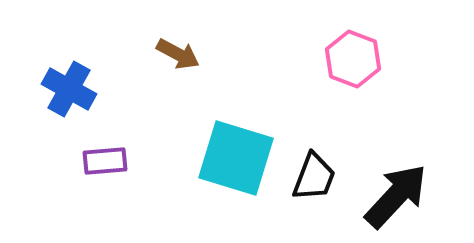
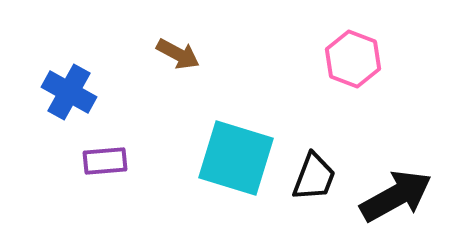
blue cross: moved 3 px down
black arrow: rotated 18 degrees clockwise
